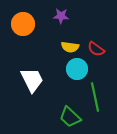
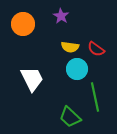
purple star: rotated 28 degrees clockwise
white trapezoid: moved 1 px up
